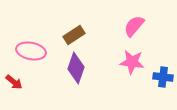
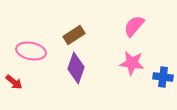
pink star: moved 1 px down
